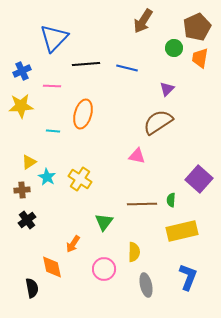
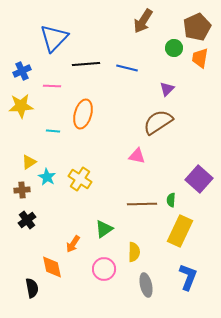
green triangle: moved 7 px down; rotated 18 degrees clockwise
yellow rectangle: moved 2 px left; rotated 52 degrees counterclockwise
